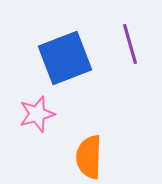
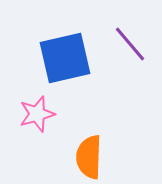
purple line: rotated 24 degrees counterclockwise
blue square: rotated 8 degrees clockwise
